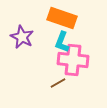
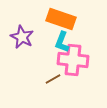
orange rectangle: moved 1 px left, 1 px down
brown line: moved 5 px left, 4 px up
